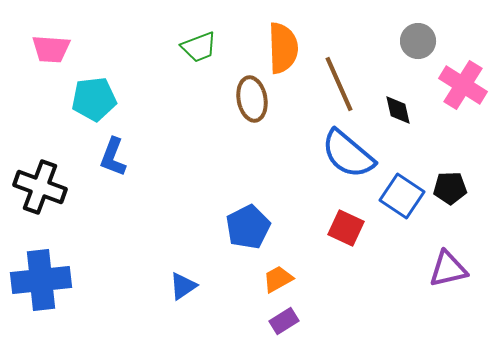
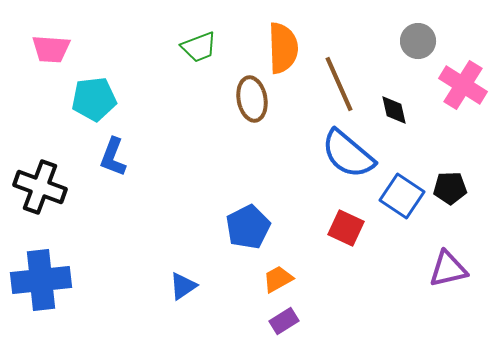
black diamond: moved 4 px left
